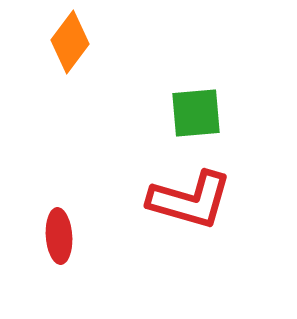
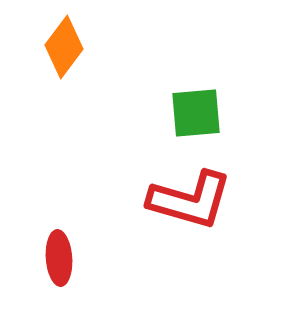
orange diamond: moved 6 px left, 5 px down
red ellipse: moved 22 px down
